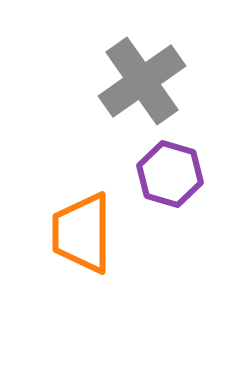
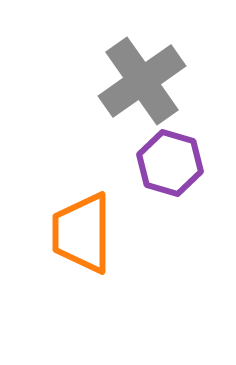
purple hexagon: moved 11 px up
